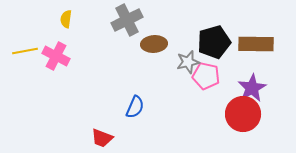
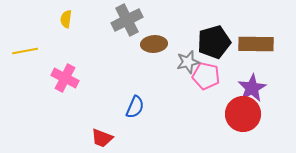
pink cross: moved 9 px right, 22 px down
